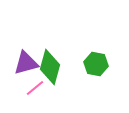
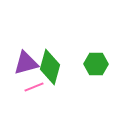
green hexagon: rotated 10 degrees counterclockwise
pink line: moved 1 px left, 1 px up; rotated 18 degrees clockwise
